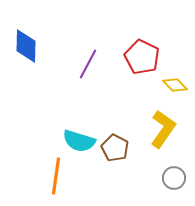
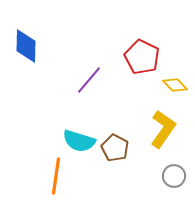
purple line: moved 1 px right, 16 px down; rotated 12 degrees clockwise
gray circle: moved 2 px up
